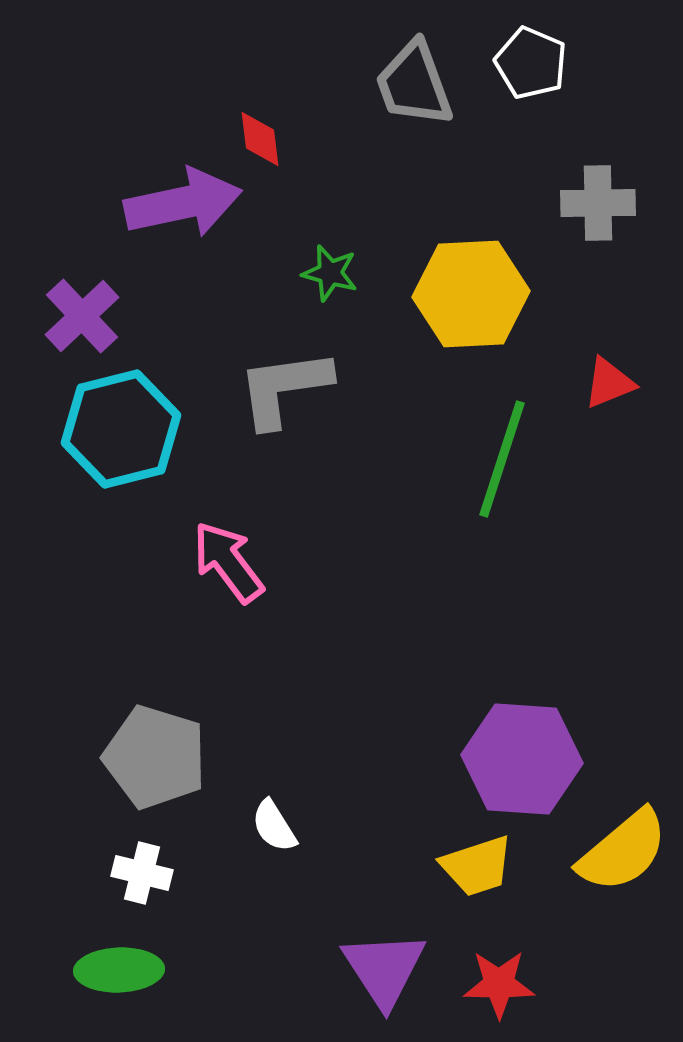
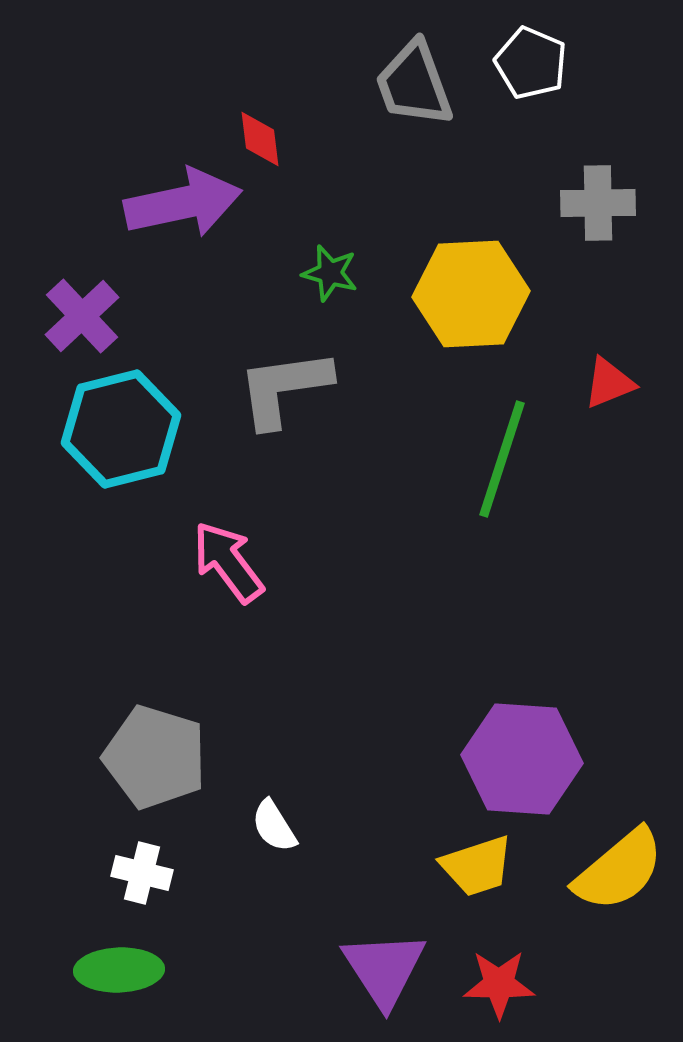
yellow semicircle: moved 4 px left, 19 px down
